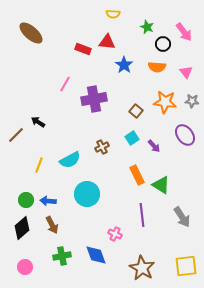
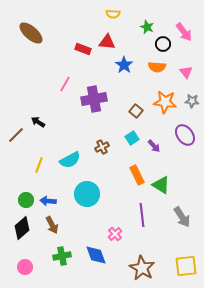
pink cross: rotated 24 degrees clockwise
